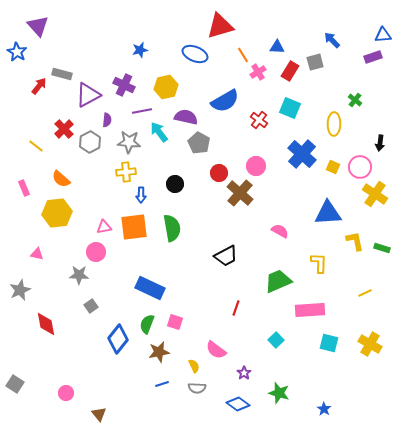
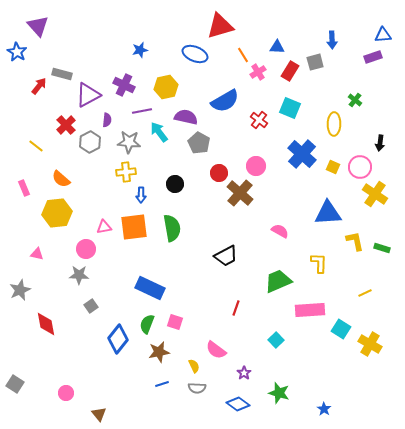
blue arrow at (332, 40): rotated 138 degrees counterclockwise
red cross at (64, 129): moved 2 px right, 4 px up
pink circle at (96, 252): moved 10 px left, 3 px up
cyan square at (329, 343): moved 12 px right, 14 px up; rotated 18 degrees clockwise
